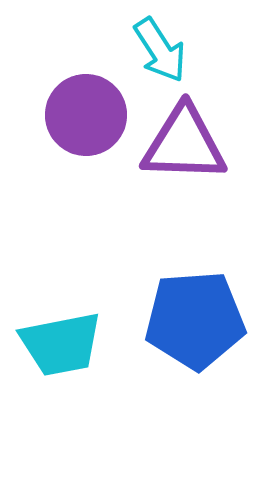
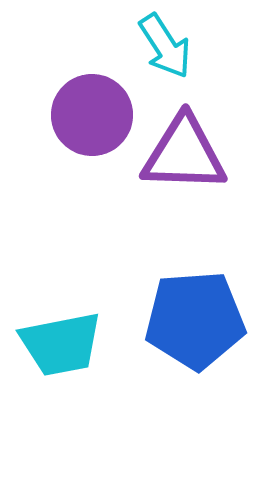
cyan arrow: moved 5 px right, 4 px up
purple circle: moved 6 px right
purple triangle: moved 10 px down
